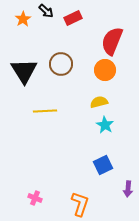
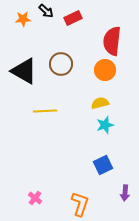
orange star: rotated 28 degrees clockwise
red semicircle: rotated 16 degrees counterclockwise
black triangle: rotated 28 degrees counterclockwise
yellow semicircle: moved 1 px right, 1 px down
cyan star: rotated 24 degrees clockwise
purple arrow: moved 3 px left, 4 px down
pink cross: rotated 16 degrees clockwise
